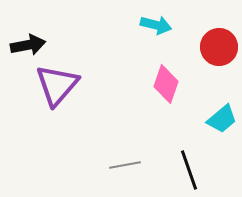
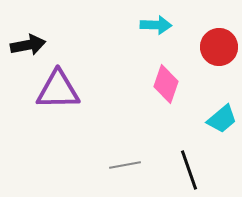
cyan arrow: rotated 12 degrees counterclockwise
purple triangle: moved 1 px right, 5 px down; rotated 48 degrees clockwise
